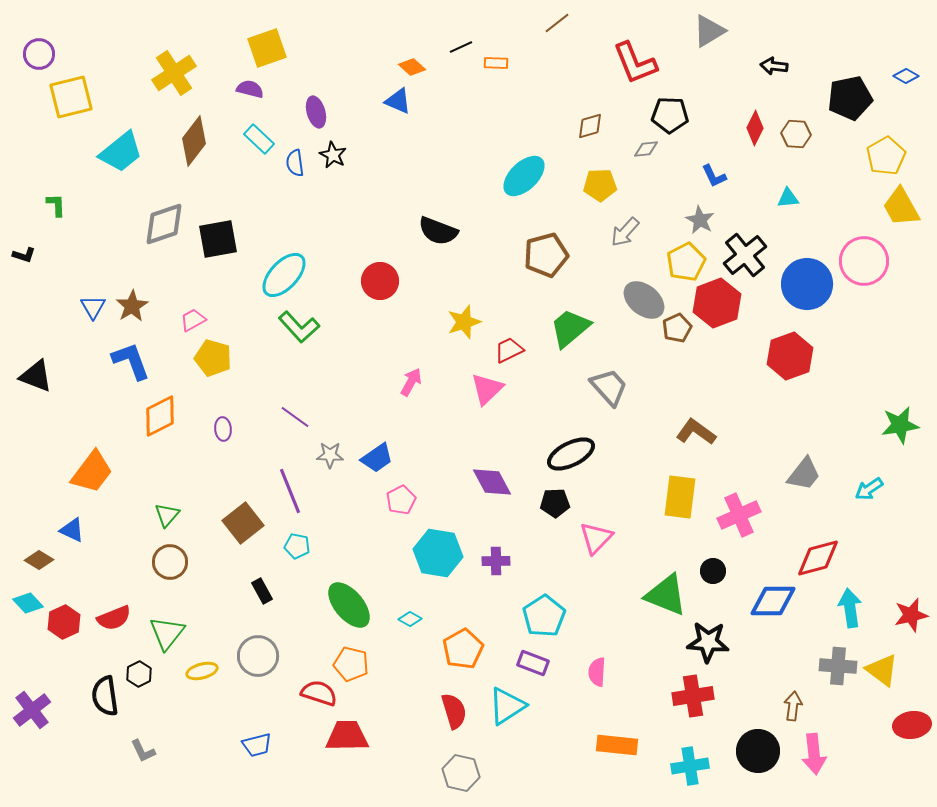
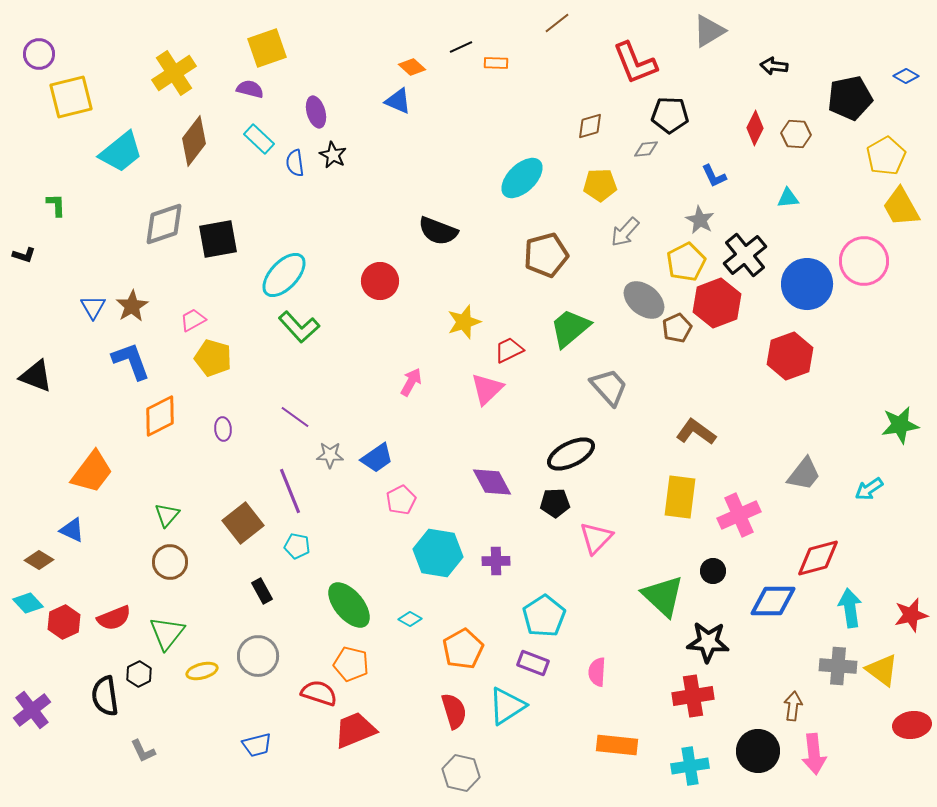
cyan ellipse at (524, 176): moved 2 px left, 2 px down
green triangle at (666, 595): moved 3 px left, 1 px down; rotated 21 degrees clockwise
red trapezoid at (347, 736): moved 8 px right, 6 px up; rotated 21 degrees counterclockwise
